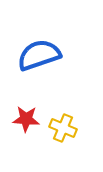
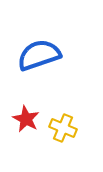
red star: rotated 24 degrees clockwise
